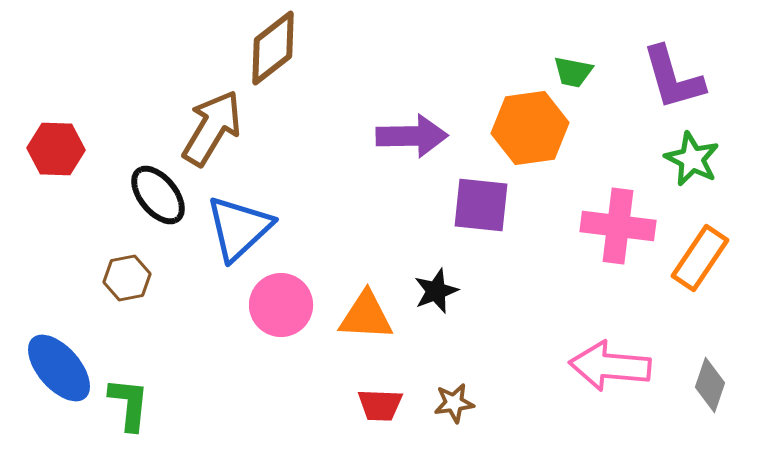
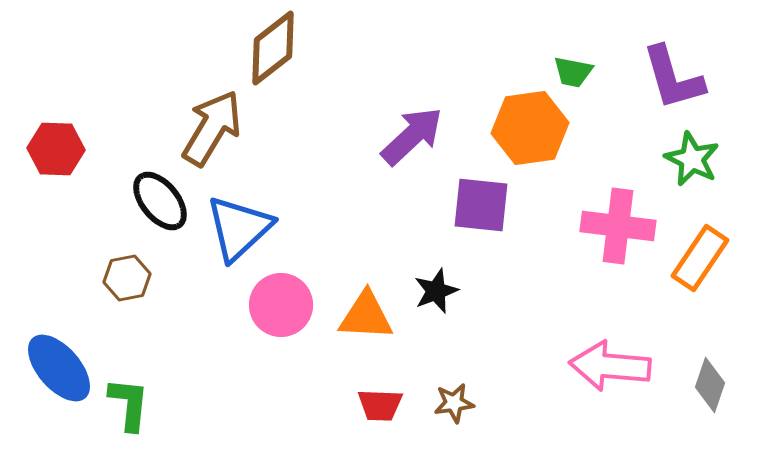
purple arrow: rotated 42 degrees counterclockwise
black ellipse: moved 2 px right, 6 px down
